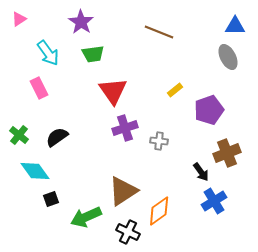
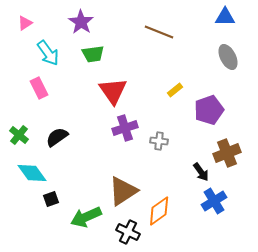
pink triangle: moved 6 px right, 4 px down
blue triangle: moved 10 px left, 9 px up
cyan diamond: moved 3 px left, 2 px down
